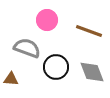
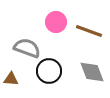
pink circle: moved 9 px right, 2 px down
black circle: moved 7 px left, 4 px down
